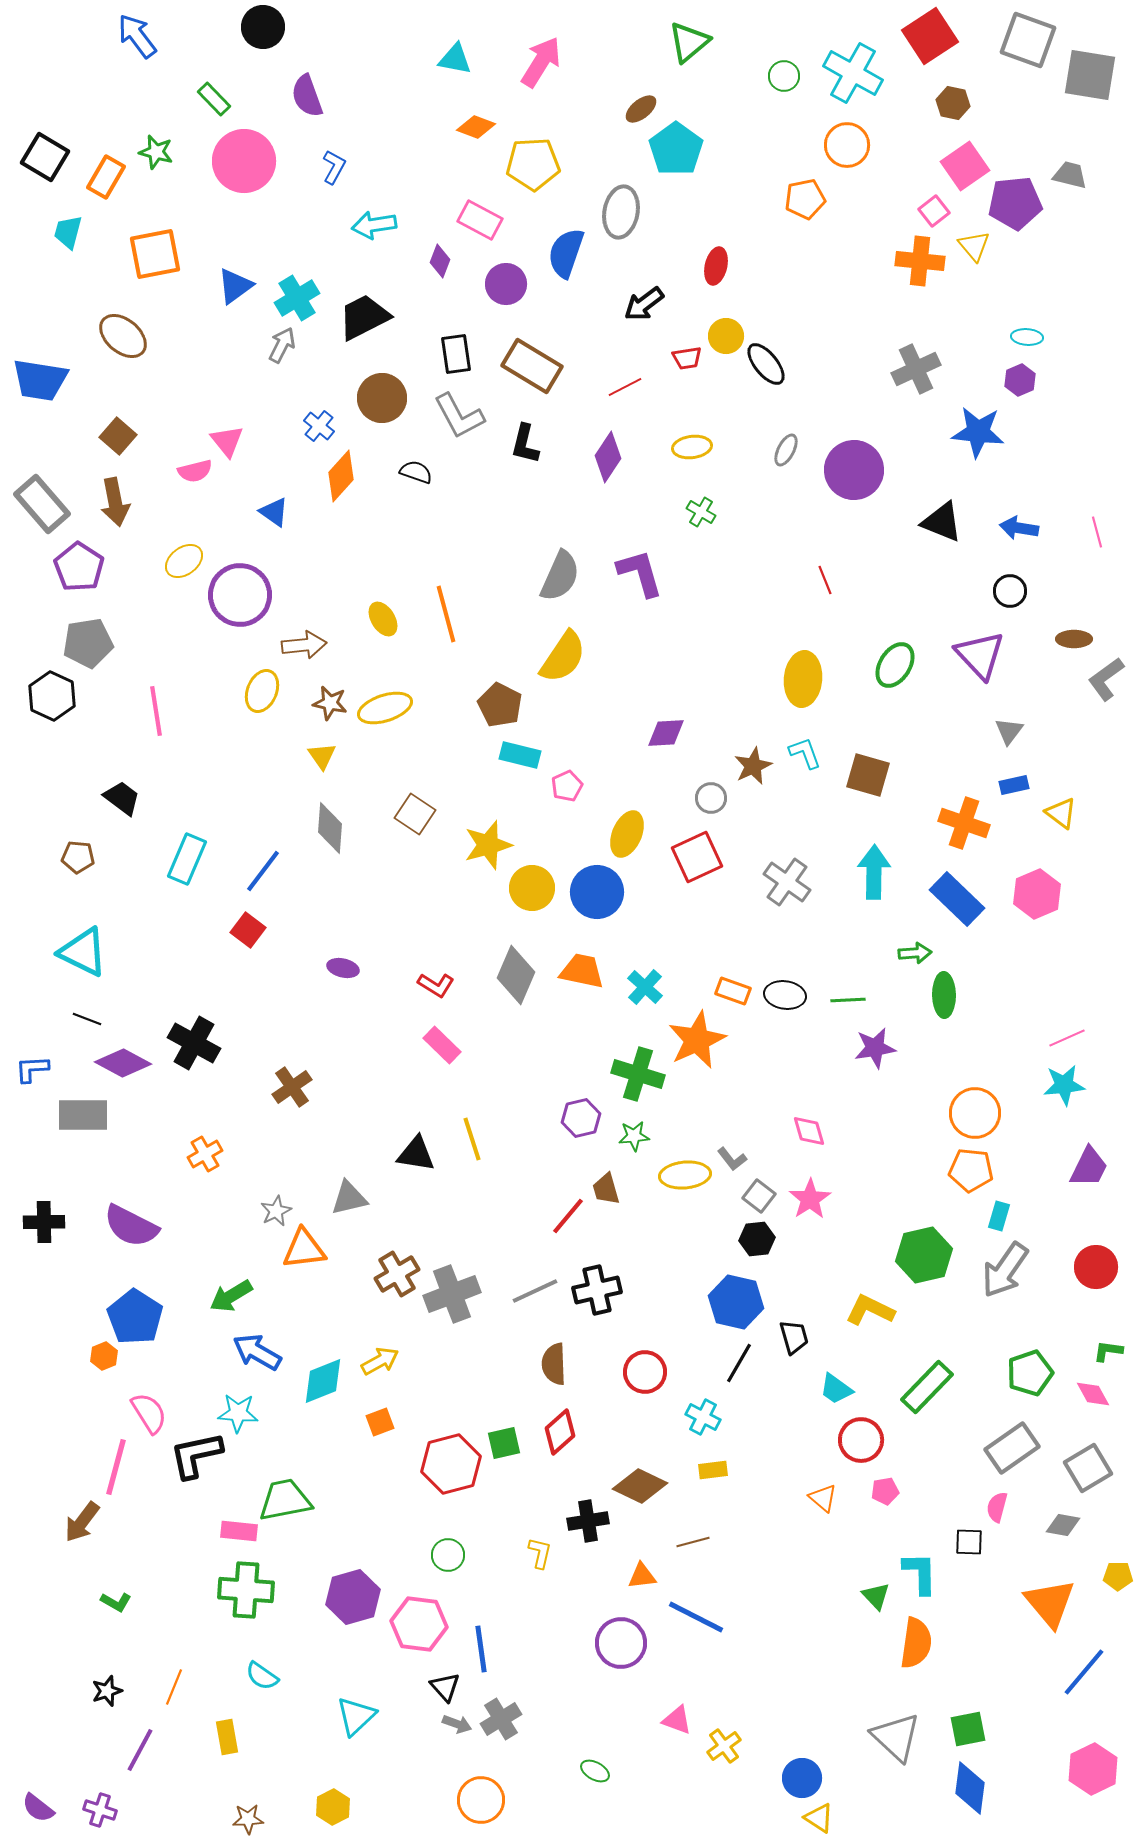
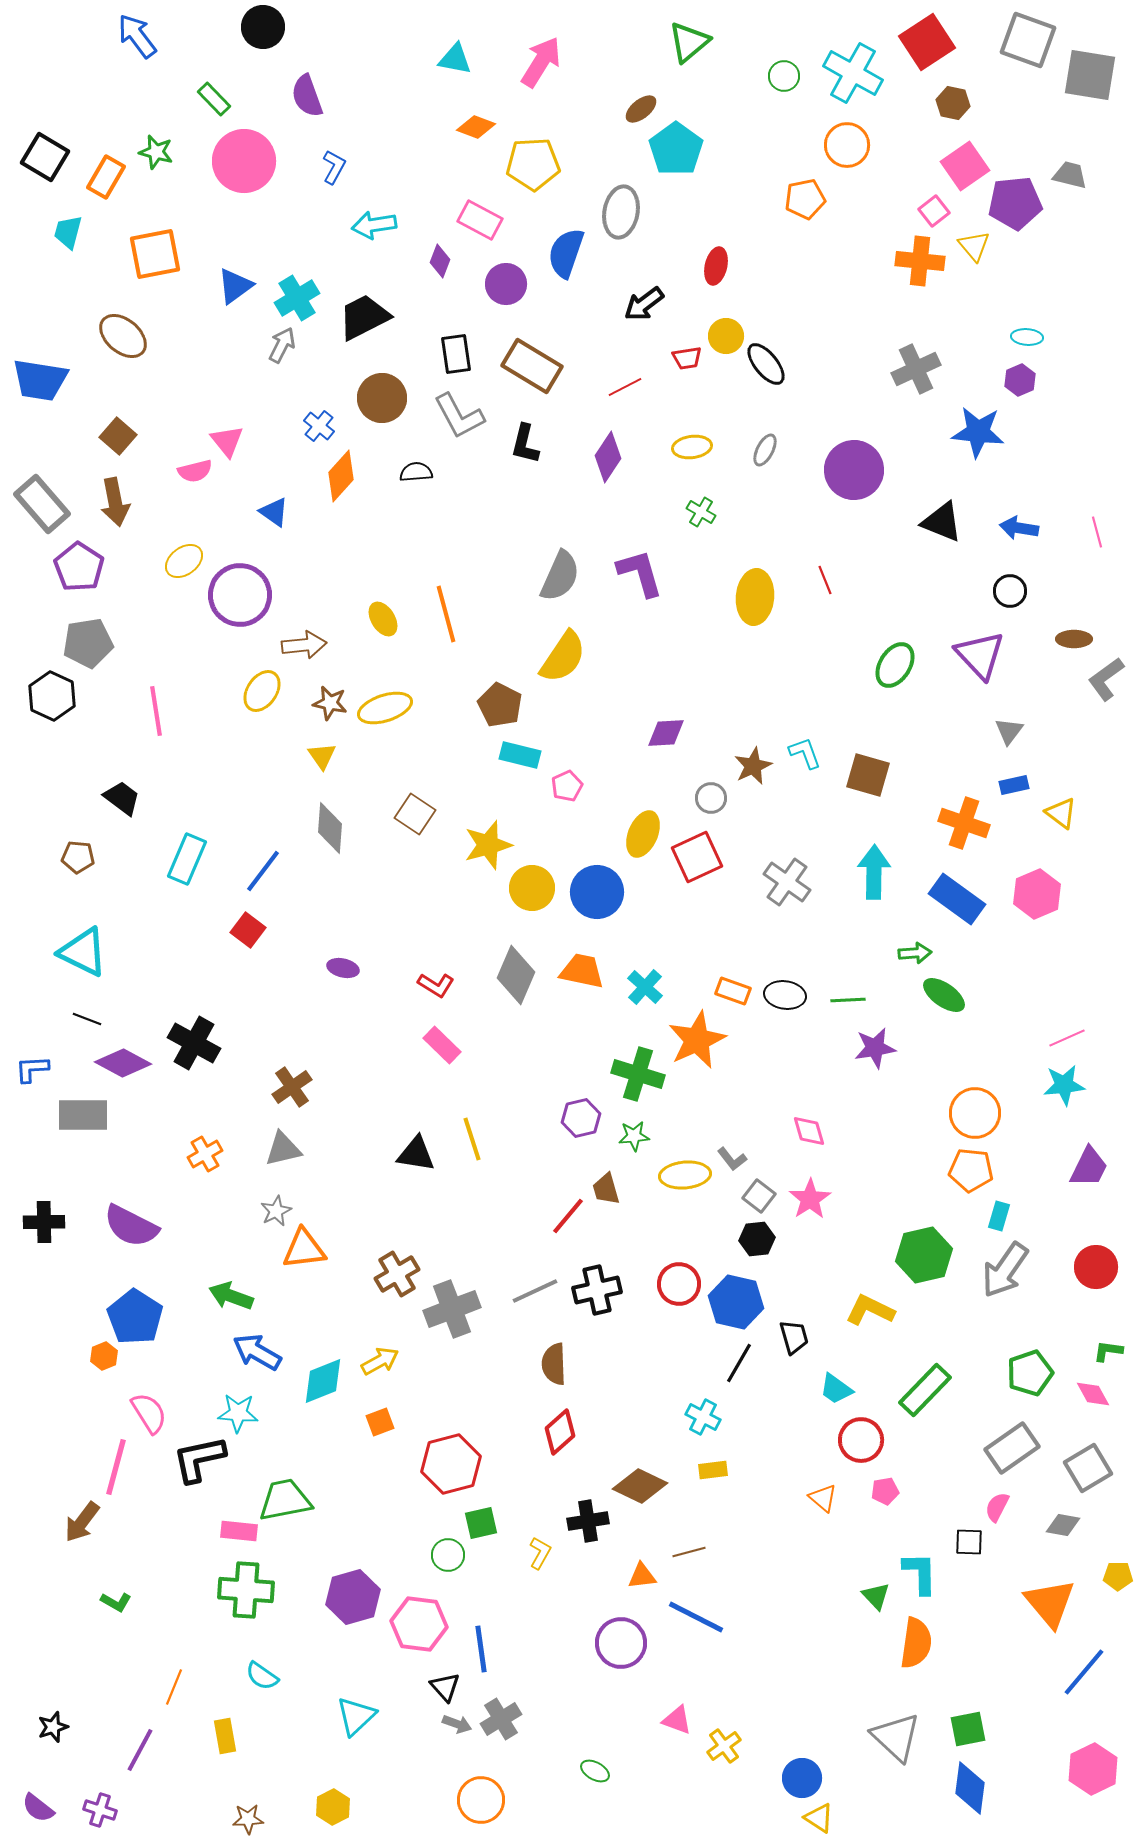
red square at (930, 36): moved 3 px left, 6 px down
gray ellipse at (786, 450): moved 21 px left
black semicircle at (416, 472): rotated 24 degrees counterclockwise
yellow ellipse at (803, 679): moved 48 px left, 82 px up
yellow ellipse at (262, 691): rotated 12 degrees clockwise
yellow ellipse at (627, 834): moved 16 px right
blue rectangle at (957, 899): rotated 8 degrees counterclockwise
green ellipse at (944, 995): rotated 54 degrees counterclockwise
gray triangle at (349, 1198): moved 66 px left, 49 px up
gray cross at (452, 1294): moved 15 px down
green arrow at (231, 1296): rotated 51 degrees clockwise
red circle at (645, 1372): moved 34 px right, 88 px up
green rectangle at (927, 1387): moved 2 px left, 3 px down
green square at (504, 1443): moved 23 px left, 80 px down
black L-shape at (196, 1455): moved 3 px right, 4 px down
pink semicircle at (997, 1507): rotated 12 degrees clockwise
brown line at (693, 1542): moved 4 px left, 10 px down
yellow L-shape at (540, 1553): rotated 16 degrees clockwise
black star at (107, 1691): moved 54 px left, 36 px down
yellow rectangle at (227, 1737): moved 2 px left, 1 px up
